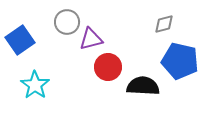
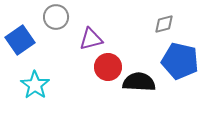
gray circle: moved 11 px left, 5 px up
black semicircle: moved 4 px left, 4 px up
